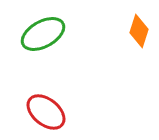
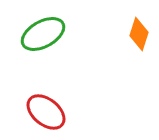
orange diamond: moved 3 px down
